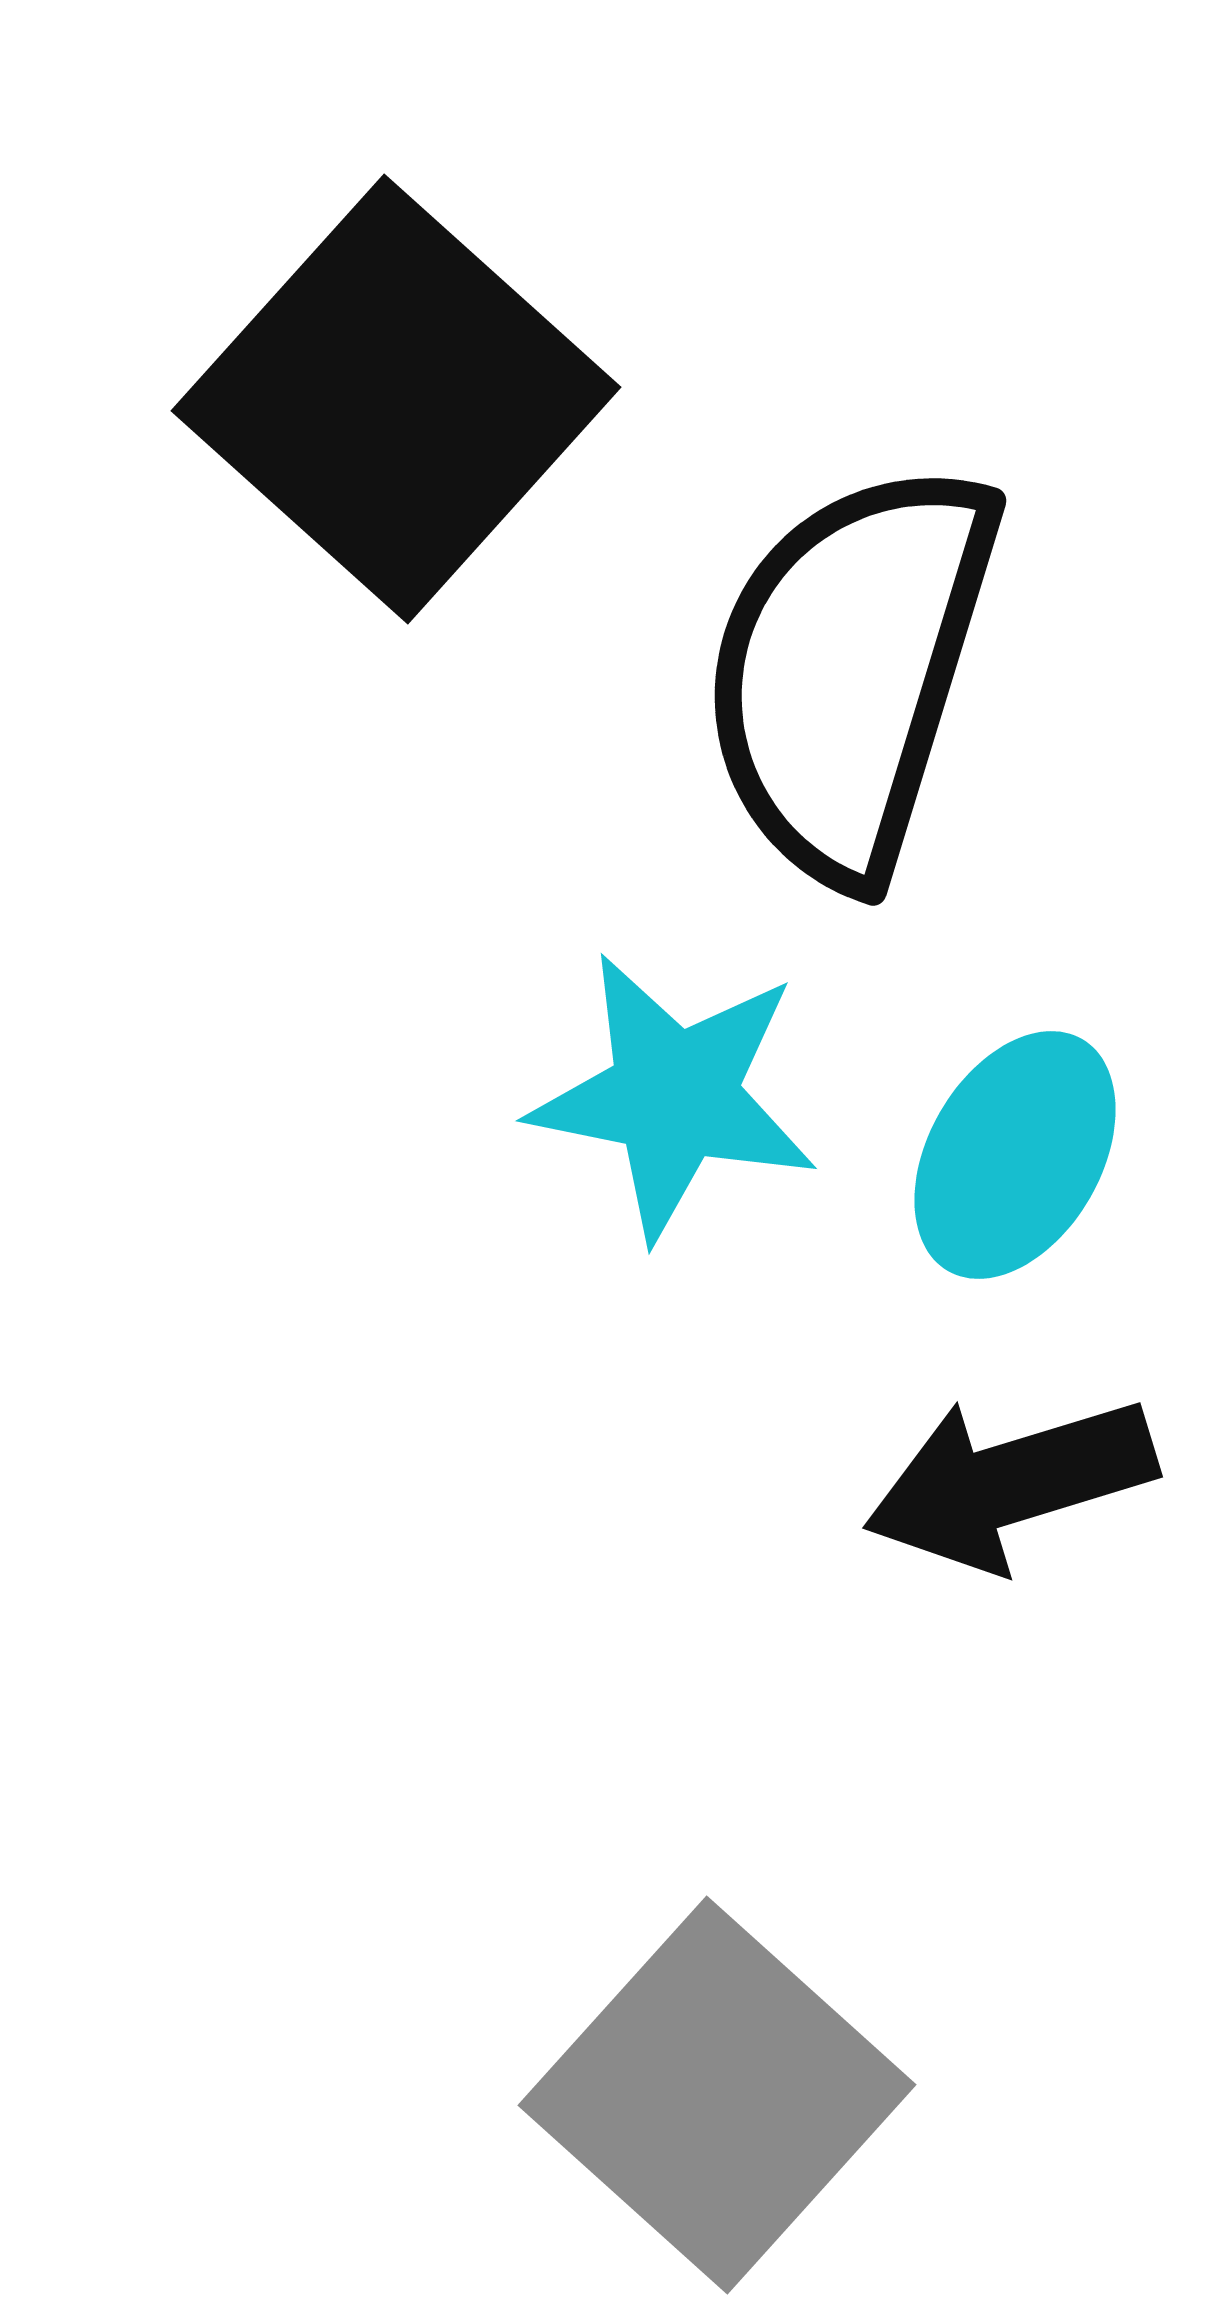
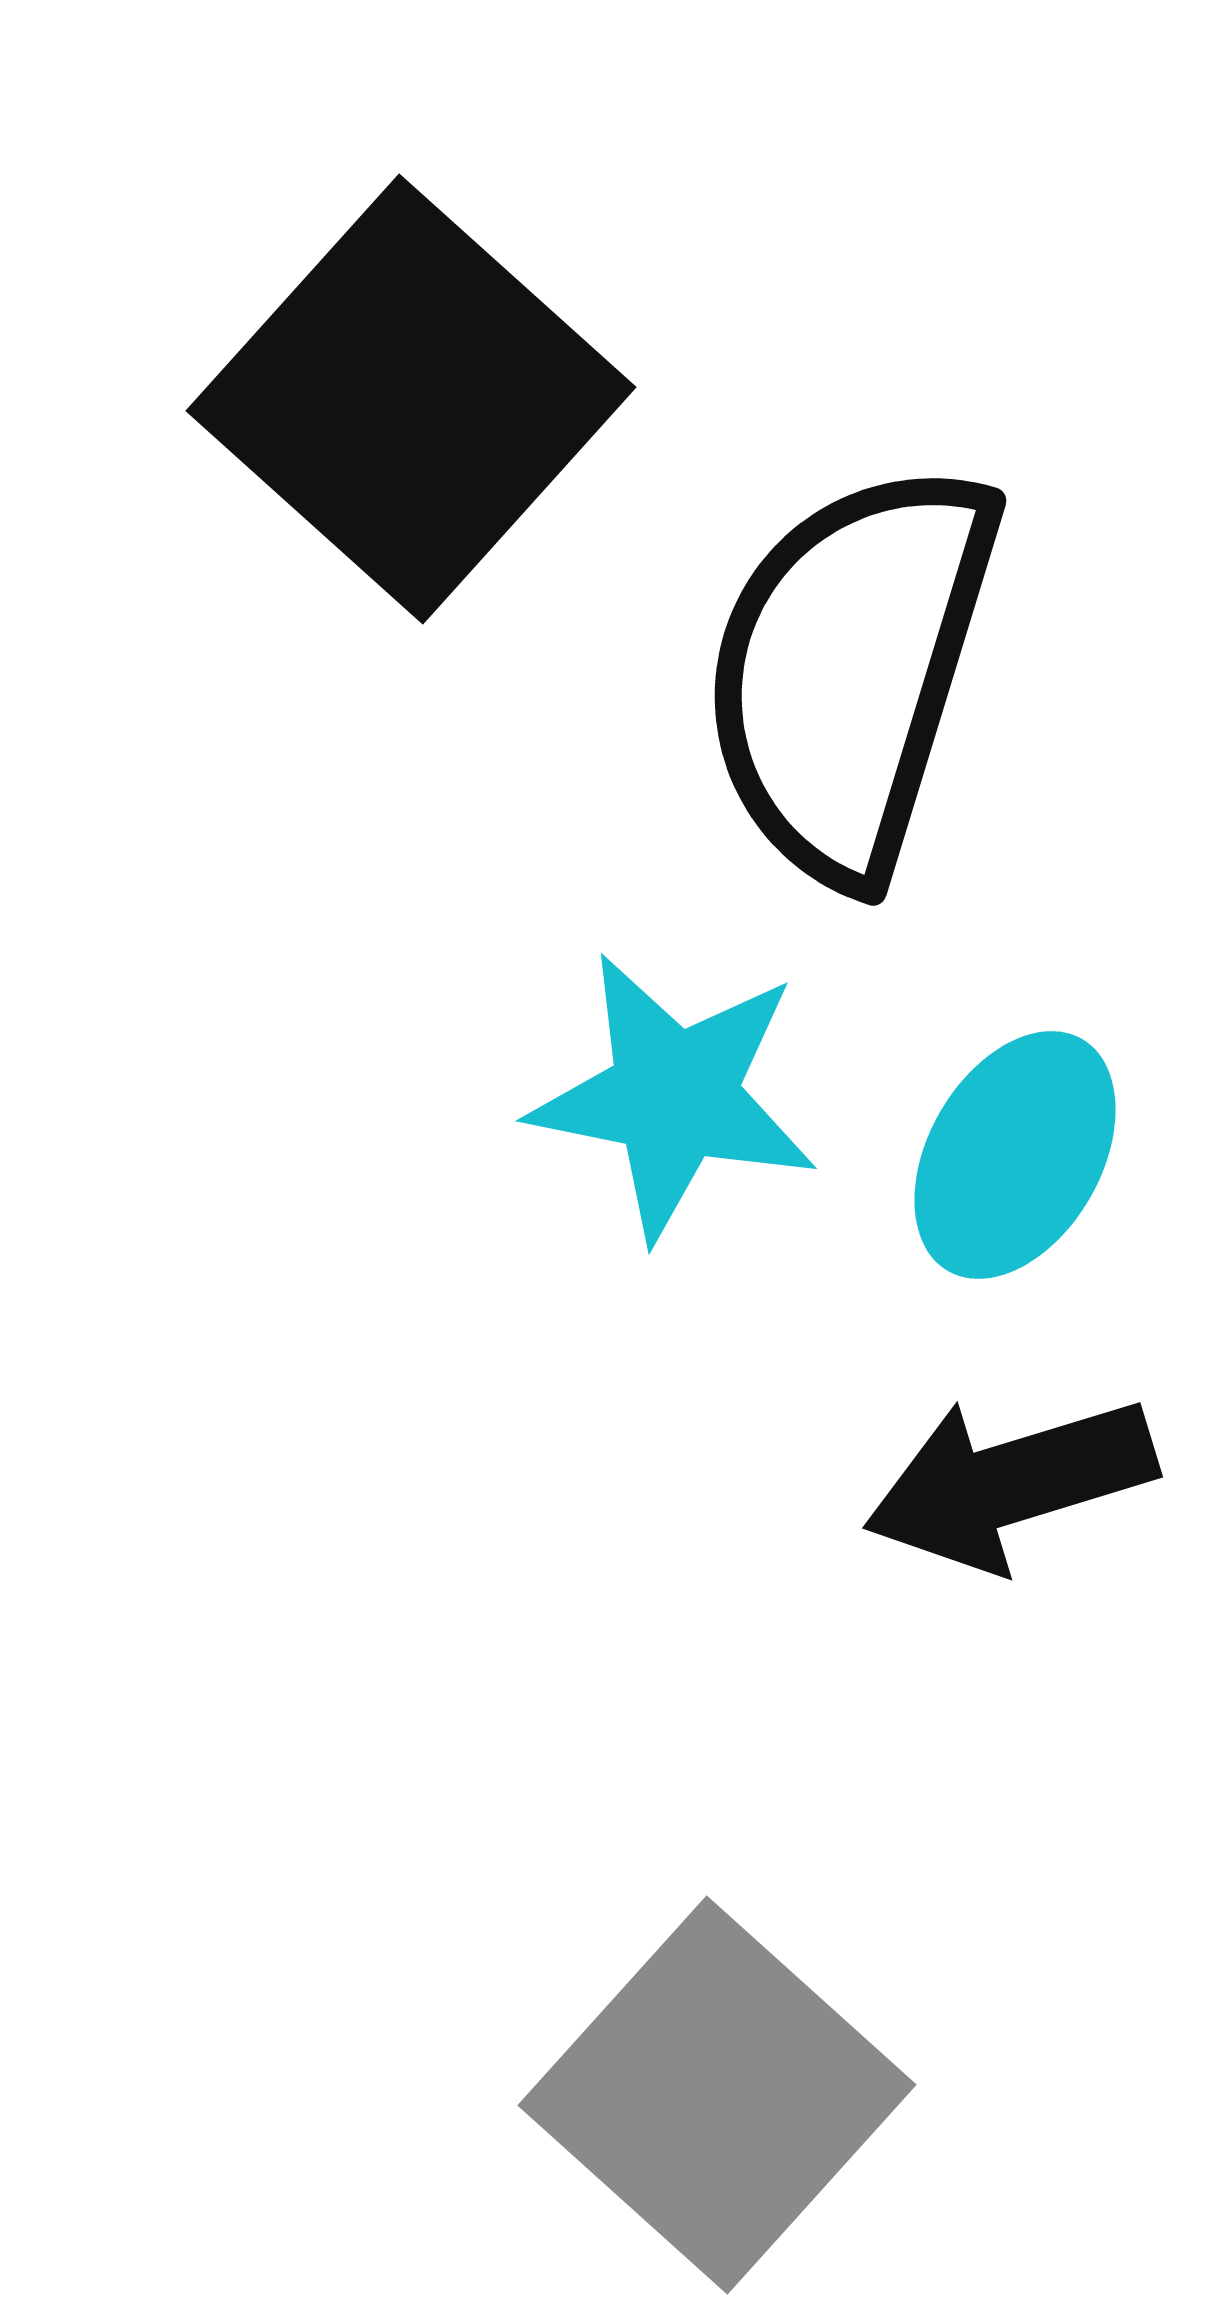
black square: moved 15 px right
